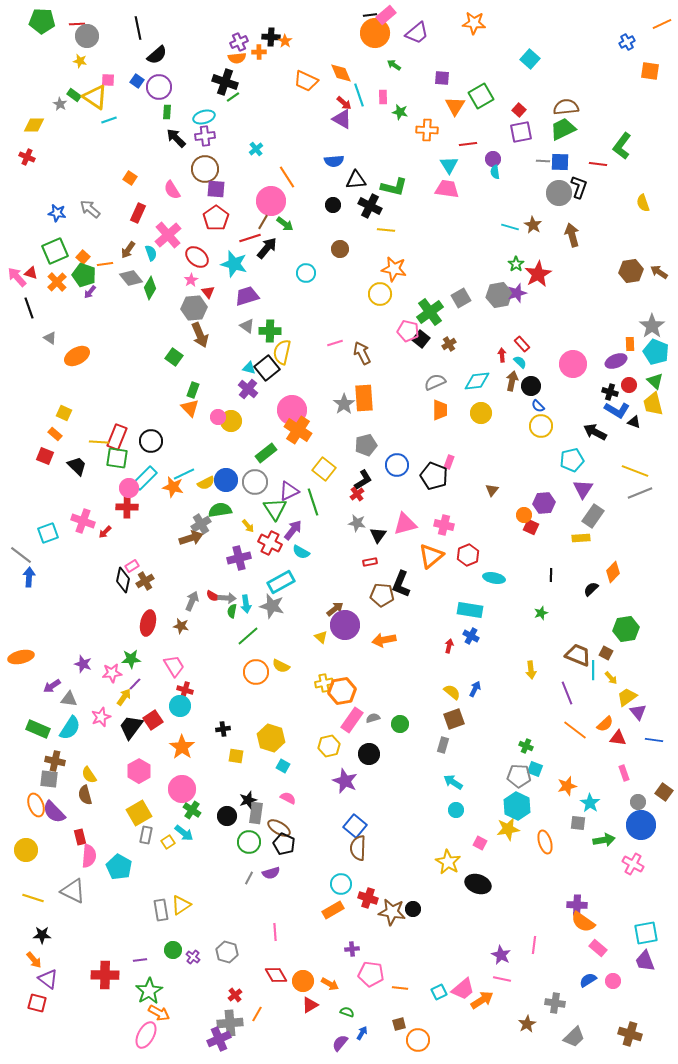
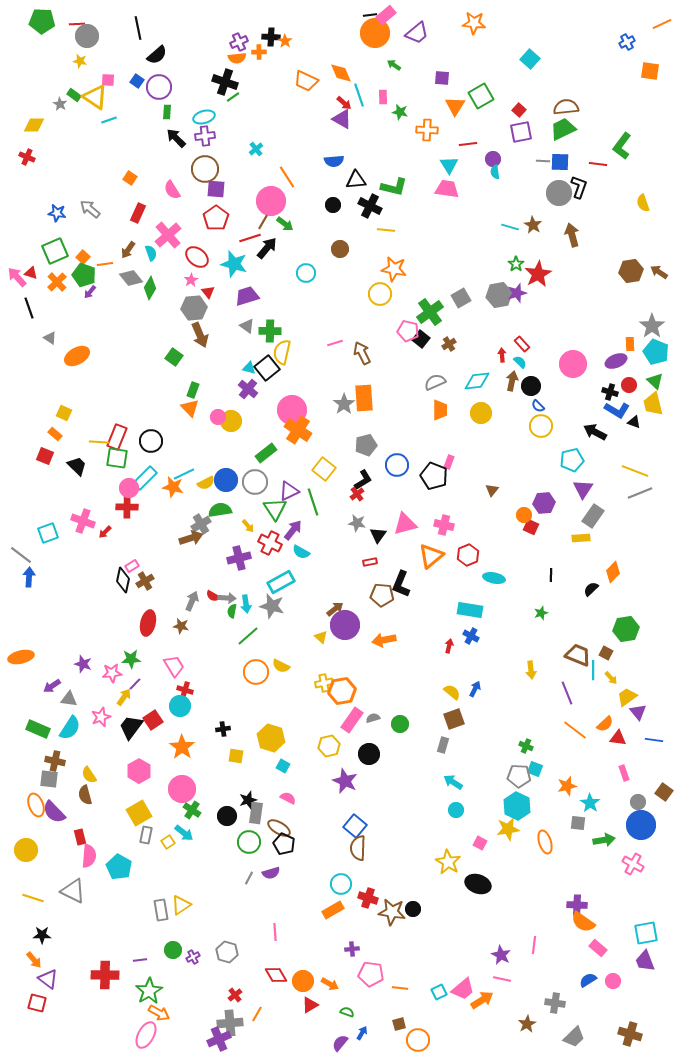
purple cross at (193, 957): rotated 24 degrees clockwise
